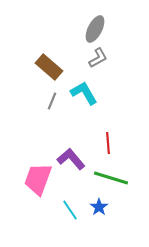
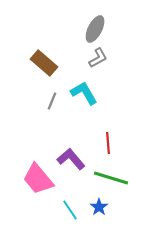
brown rectangle: moved 5 px left, 4 px up
pink trapezoid: rotated 60 degrees counterclockwise
